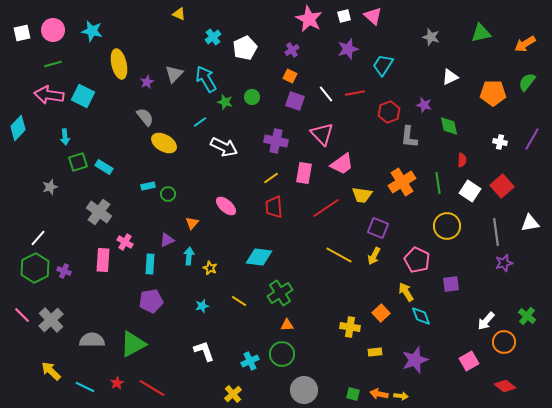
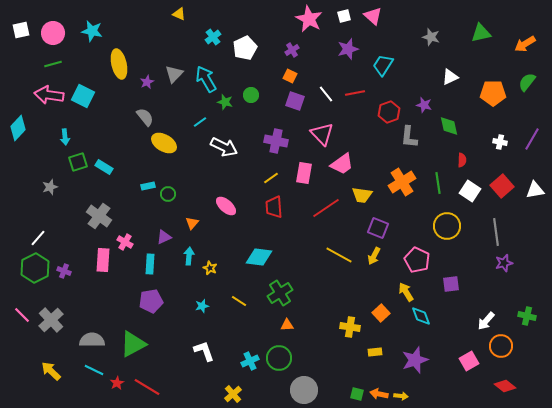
pink circle at (53, 30): moved 3 px down
white square at (22, 33): moved 1 px left, 3 px up
green circle at (252, 97): moved 1 px left, 2 px up
gray cross at (99, 212): moved 4 px down
white triangle at (530, 223): moved 5 px right, 33 px up
purple triangle at (167, 240): moved 3 px left, 3 px up
green cross at (527, 316): rotated 24 degrees counterclockwise
orange circle at (504, 342): moved 3 px left, 4 px down
green circle at (282, 354): moved 3 px left, 4 px down
cyan line at (85, 387): moved 9 px right, 17 px up
red line at (152, 388): moved 5 px left, 1 px up
green square at (353, 394): moved 4 px right
